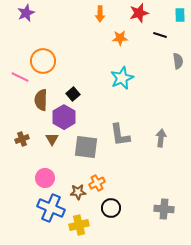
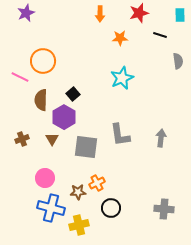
blue cross: rotated 8 degrees counterclockwise
